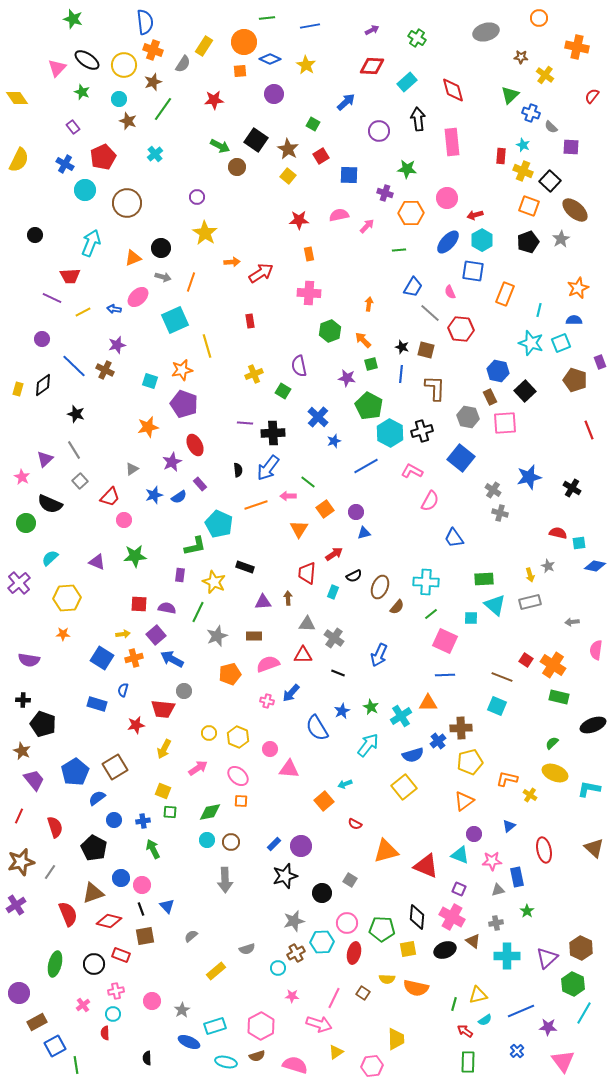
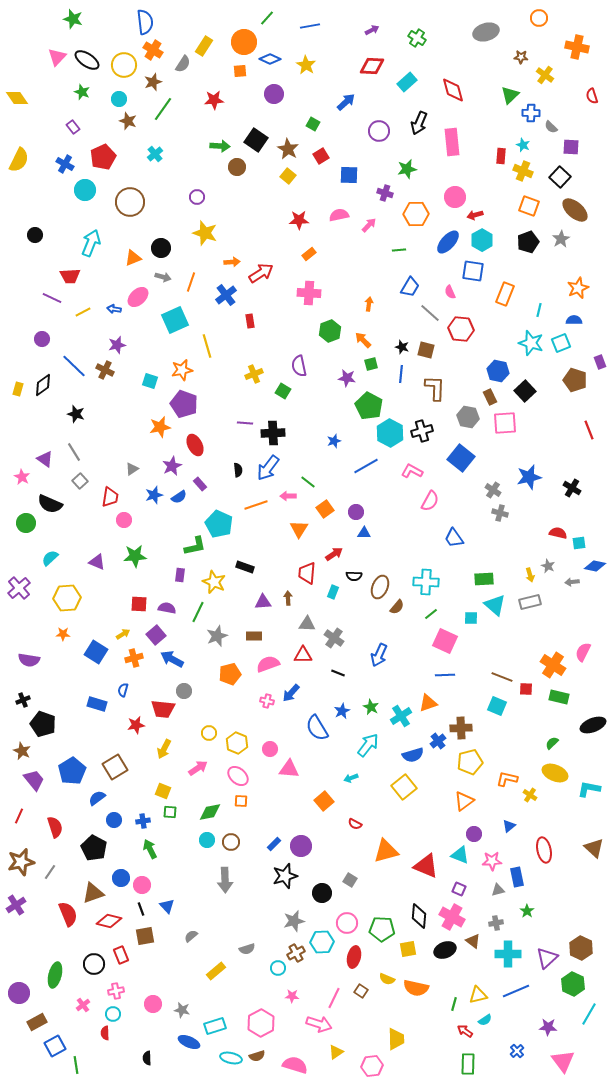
green line at (267, 18): rotated 42 degrees counterclockwise
orange cross at (153, 50): rotated 12 degrees clockwise
pink triangle at (57, 68): moved 11 px up
red semicircle at (592, 96): rotated 56 degrees counterclockwise
blue cross at (531, 113): rotated 18 degrees counterclockwise
black arrow at (418, 119): moved 1 px right, 4 px down; rotated 150 degrees counterclockwise
green arrow at (220, 146): rotated 24 degrees counterclockwise
green star at (407, 169): rotated 18 degrees counterclockwise
black square at (550, 181): moved 10 px right, 4 px up
pink circle at (447, 198): moved 8 px right, 1 px up
brown circle at (127, 203): moved 3 px right, 1 px up
orange hexagon at (411, 213): moved 5 px right, 1 px down
pink arrow at (367, 226): moved 2 px right, 1 px up
yellow star at (205, 233): rotated 15 degrees counterclockwise
orange rectangle at (309, 254): rotated 64 degrees clockwise
blue trapezoid at (413, 287): moved 3 px left
blue cross at (318, 417): moved 92 px left, 122 px up; rotated 10 degrees clockwise
orange star at (148, 427): moved 12 px right
gray line at (74, 450): moved 2 px down
purple triangle at (45, 459): rotated 42 degrees counterclockwise
purple star at (172, 462): moved 4 px down
red trapezoid at (110, 497): rotated 35 degrees counterclockwise
blue triangle at (364, 533): rotated 16 degrees clockwise
black semicircle at (354, 576): rotated 28 degrees clockwise
purple cross at (19, 583): moved 5 px down
gray arrow at (572, 622): moved 40 px up
yellow arrow at (123, 634): rotated 24 degrees counterclockwise
pink semicircle at (596, 650): moved 13 px left, 2 px down; rotated 18 degrees clockwise
blue square at (102, 658): moved 6 px left, 6 px up
red square at (526, 660): moved 29 px down; rotated 32 degrees counterclockwise
black cross at (23, 700): rotated 24 degrees counterclockwise
orange triangle at (428, 703): rotated 18 degrees counterclockwise
yellow hexagon at (238, 737): moved 1 px left, 6 px down
blue pentagon at (75, 772): moved 3 px left, 1 px up
cyan arrow at (345, 784): moved 6 px right, 6 px up
green arrow at (153, 849): moved 3 px left
black diamond at (417, 917): moved 2 px right, 1 px up
red ellipse at (354, 953): moved 4 px down
red rectangle at (121, 955): rotated 48 degrees clockwise
cyan cross at (507, 956): moved 1 px right, 2 px up
green ellipse at (55, 964): moved 11 px down
yellow semicircle at (387, 979): rotated 21 degrees clockwise
brown square at (363, 993): moved 2 px left, 2 px up
pink circle at (152, 1001): moved 1 px right, 3 px down
gray star at (182, 1010): rotated 28 degrees counterclockwise
blue line at (521, 1011): moved 5 px left, 20 px up
cyan line at (584, 1013): moved 5 px right, 1 px down
pink hexagon at (261, 1026): moved 3 px up
cyan ellipse at (226, 1062): moved 5 px right, 4 px up
green rectangle at (468, 1062): moved 2 px down
